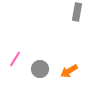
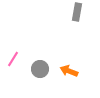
pink line: moved 2 px left
orange arrow: rotated 54 degrees clockwise
